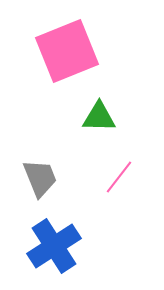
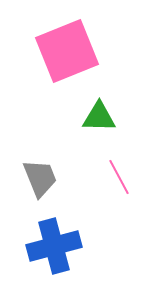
pink line: rotated 66 degrees counterclockwise
blue cross: rotated 18 degrees clockwise
